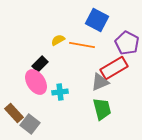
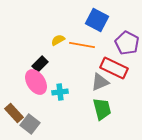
red rectangle: rotated 56 degrees clockwise
